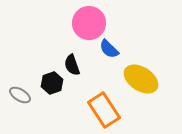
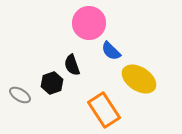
blue semicircle: moved 2 px right, 2 px down
yellow ellipse: moved 2 px left
